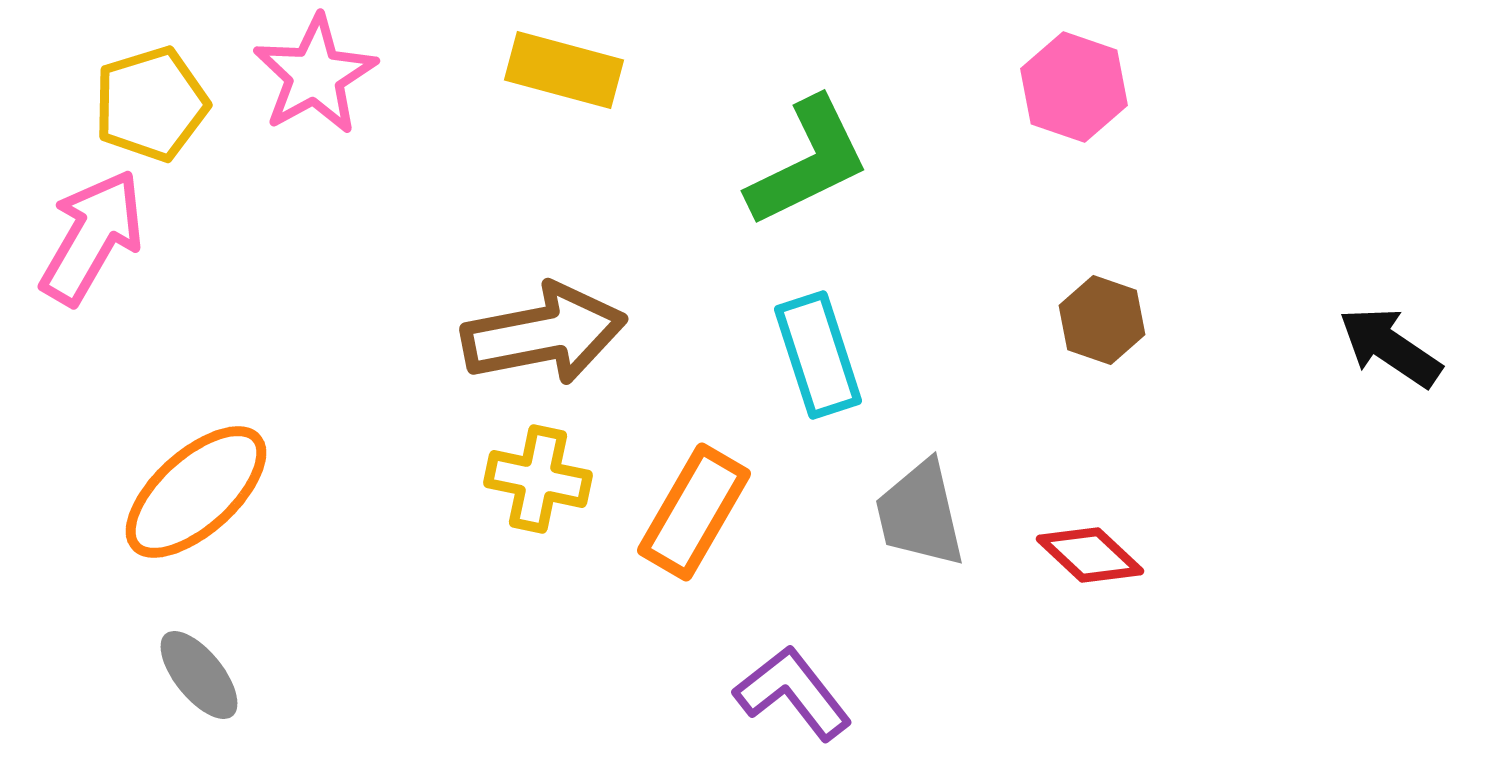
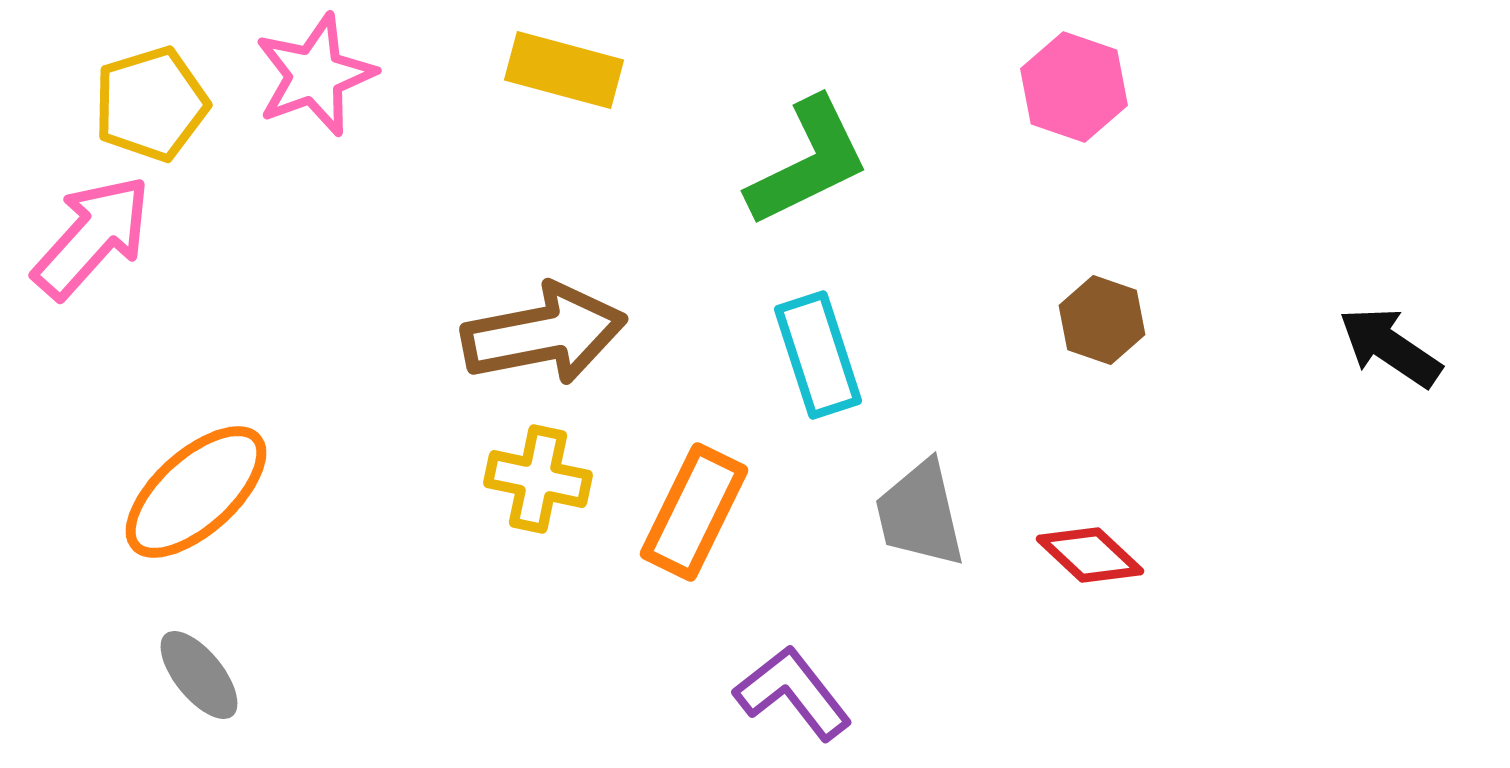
pink star: rotated 9 degrees clockwise
pink arrow: rotated 12 degrees clockwise
orange rectangle: rotated 4 degrees counterclockwise
